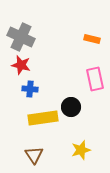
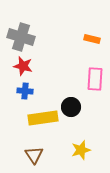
gray cross: rotated 8 degrees counterclockwise
red star: moved 2 px right, 1 px down
pink rectangle: rotated 15 degrees clockwise
blue cross: moved 5 px left, 2 px down
